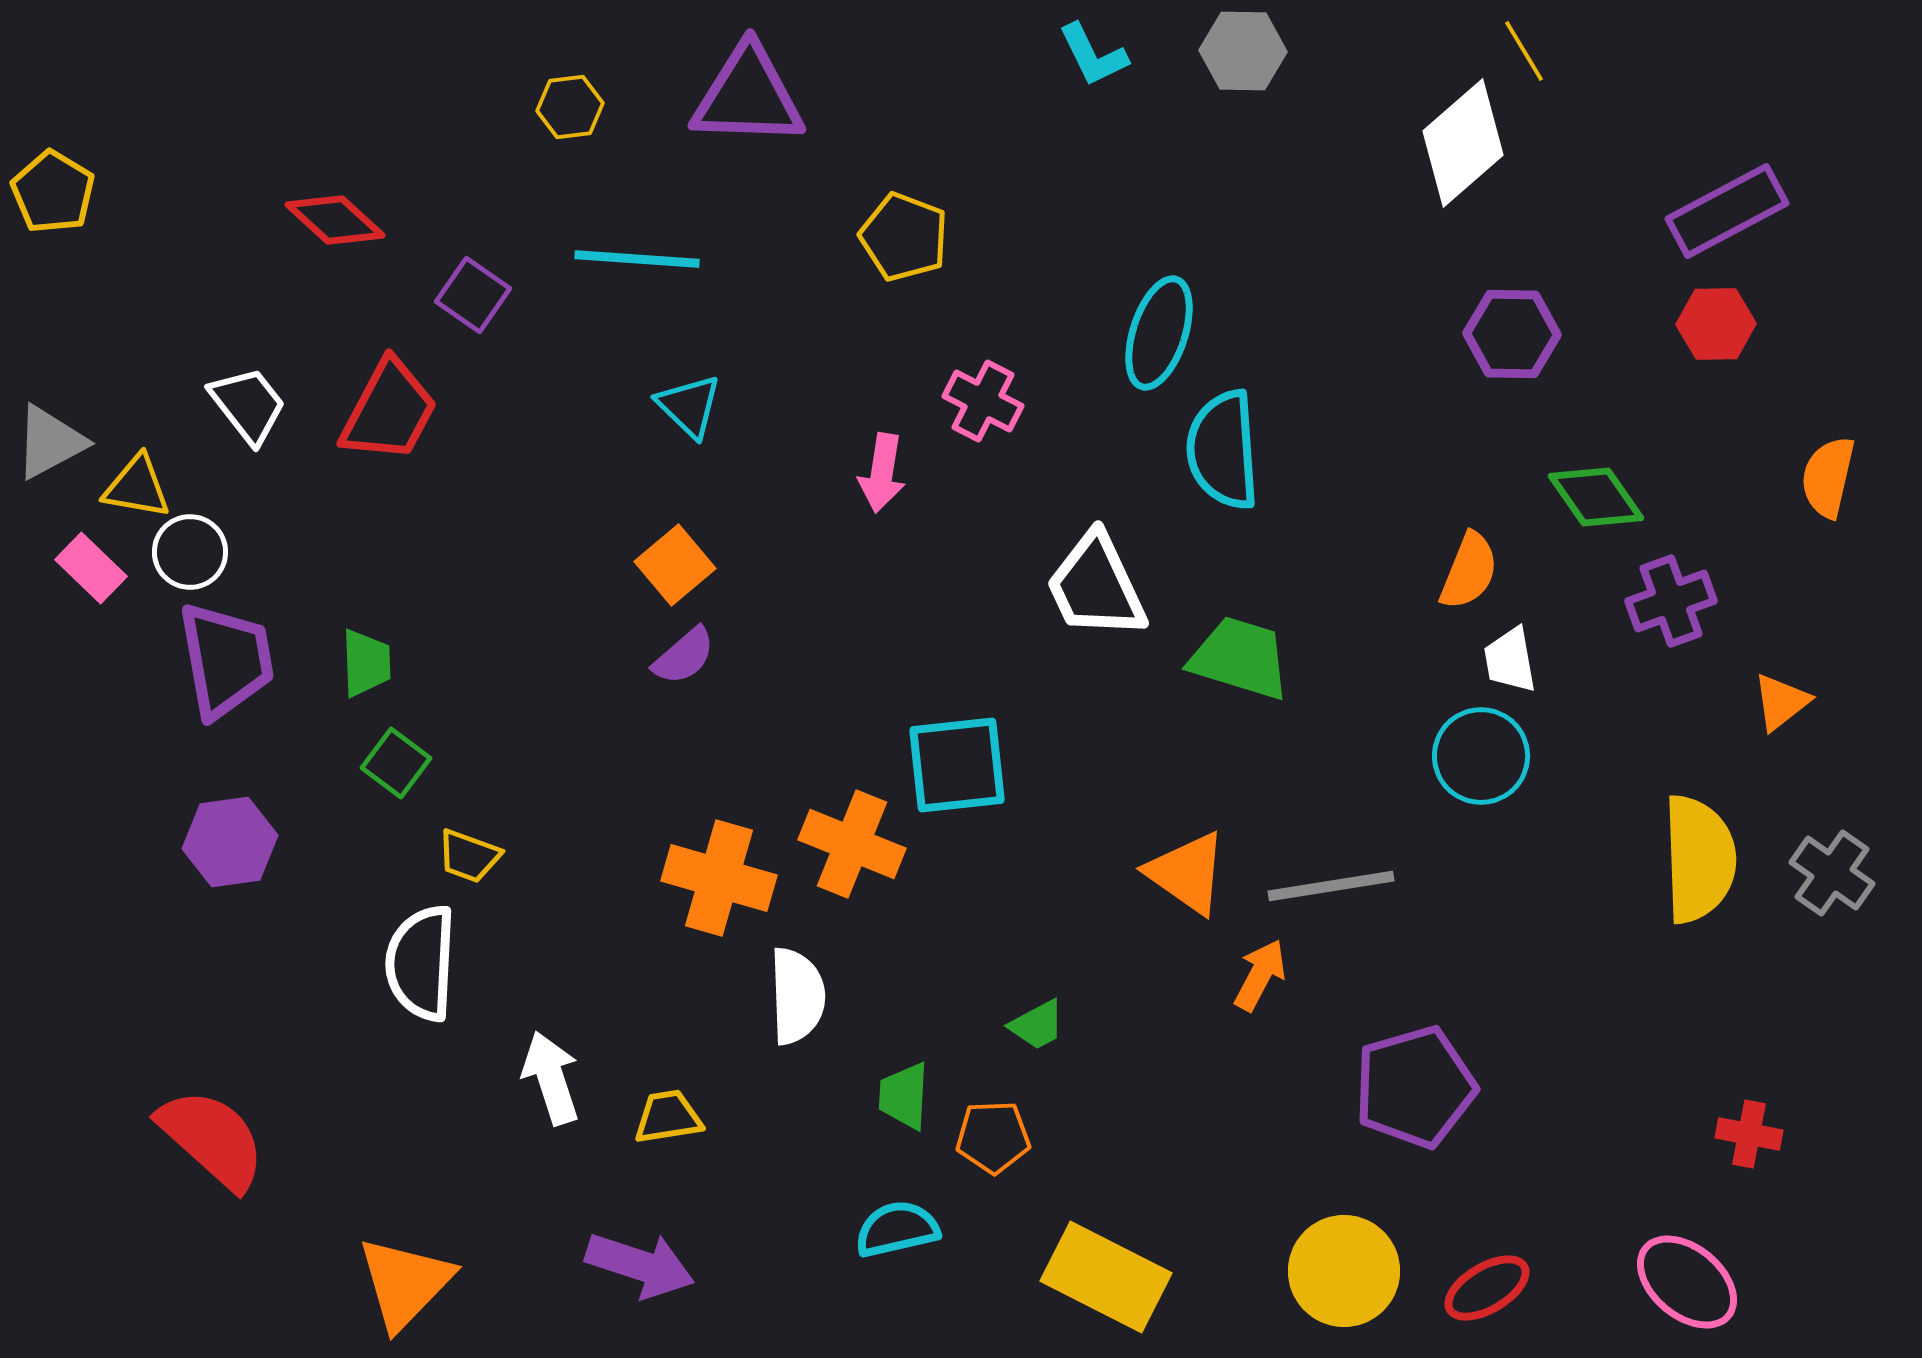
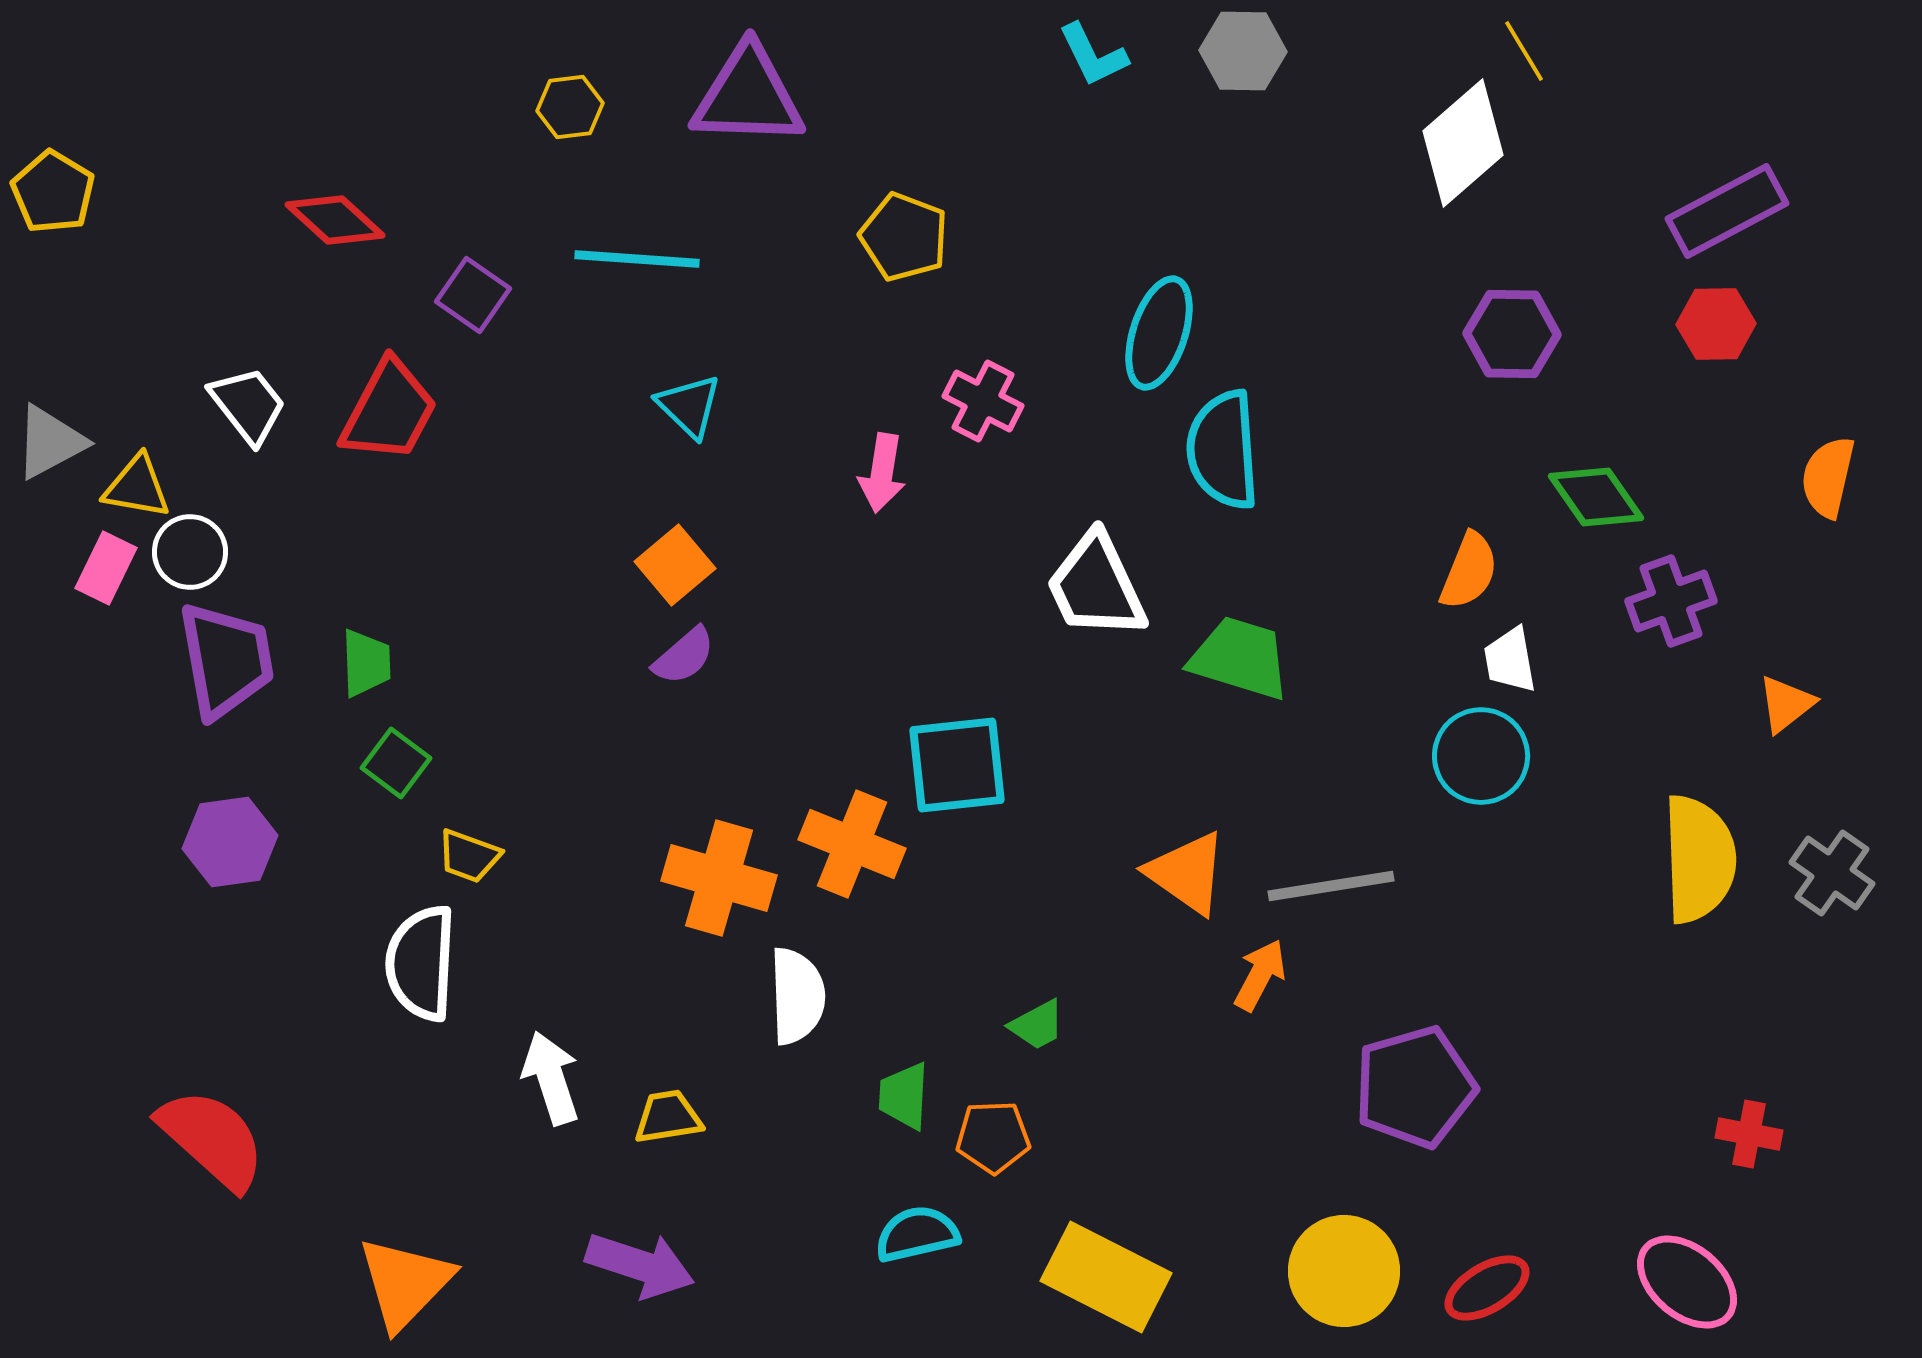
pink rectangle at (91, 568): moved 15 px right; rotated 72 degrees clockwise
orange triangle at (1781, 702): moved 5 px right, 2 px down
cyan semicircle at (897, 1229): moved 20 px right, 5 px down
